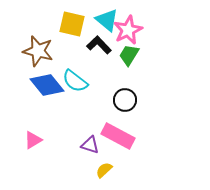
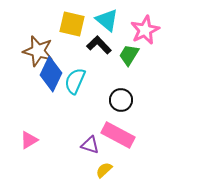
pink star: moved 17 px right
cyan semicircle: rotated 76 degrees clockwise
blue diamond: moved 4 px right, 11 px up; rotated 64 degrees clockwise
black circle: moved 4 px left
pink rectangle: moved 1 px up
pink triangle: moved 4 px left
